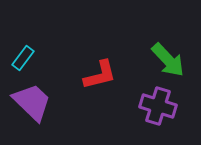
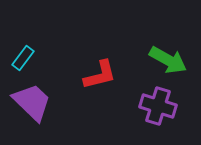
green arrow: rotated 18 degrees counterclockwise
